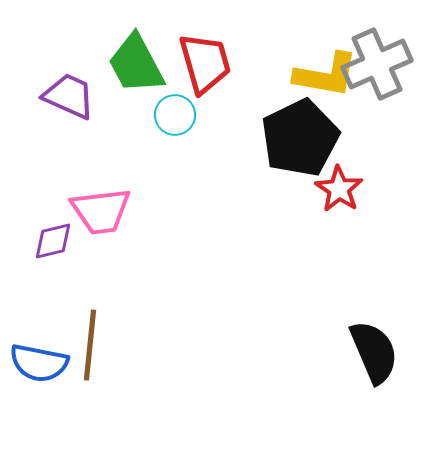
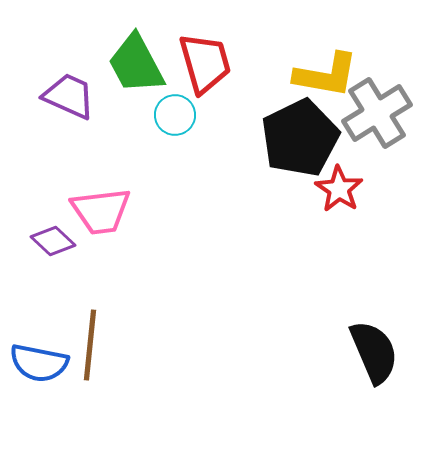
gray cross: moved 49 px down; rotated 8 degrees counterclockwise
purple diamond: rotated 57 degrees clockwise
